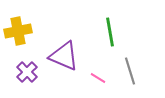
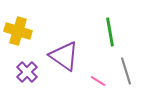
yellow cross: rotated 28 degrees clockwise
purple triangle: rotated 12 degrees clockwise
gray line: moved 4 px left
pink line: moved 3 px down
